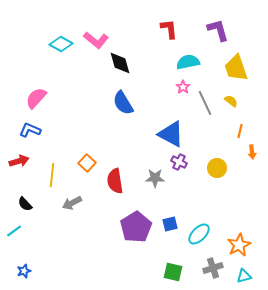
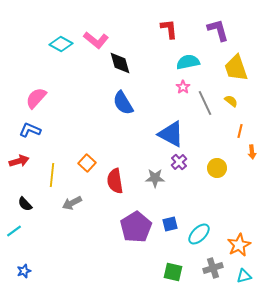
purple cross: rotated 21 degrees clockwise
